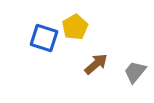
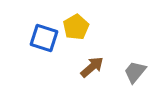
yellow pentagon: moved 1 px right
brown arrow: moved 4 px left, 3 px down
